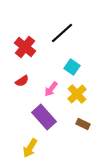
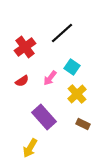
red cross: rotated 15 degrees clockwise
pink arrow: moved 1 px left, 11 px up
